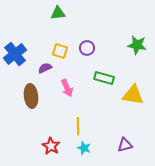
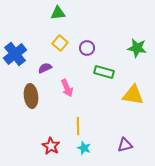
green star: moved 3 px down
yellow square: moved 8 px up; rotated 21 degrees clockwise
green rectangle: moved 6 px up
